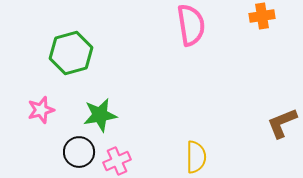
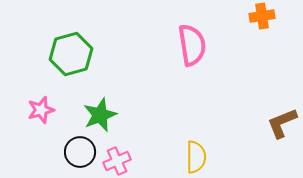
pink semicircle: moved 1 px right, 20 px down
green hexagon: moved 1 px down
green star: rotated 12 degrees counterclockwise
black circle: moved 1 px right
